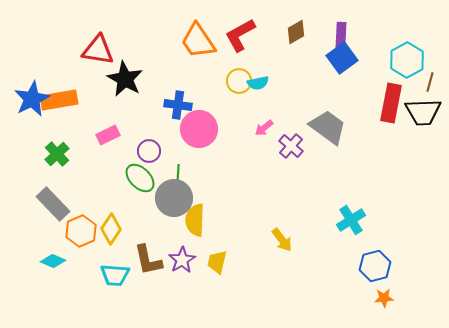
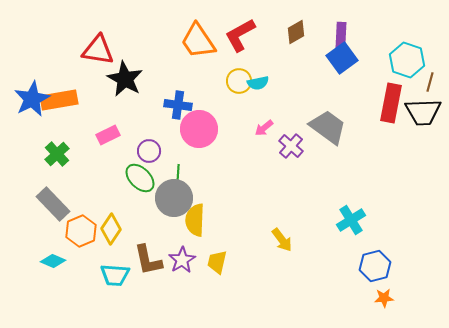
cyan hexagon: rotated 12 degrees counterclockwise
